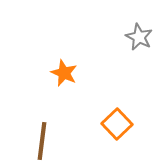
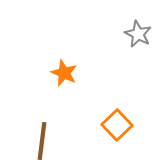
gray star: moved 1 px left, 3 px up
orange square: moved 1 px down
